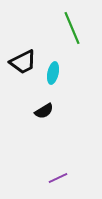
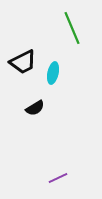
black semicircle: moved 9 px left, 3 px up
